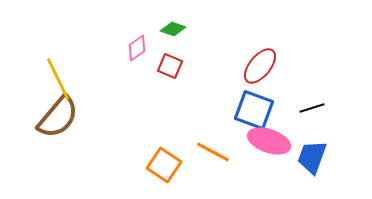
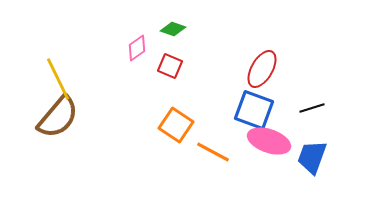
red ellipse: moved 2 px right, 3 px down; rotated 9 degrees counterclockwise
orange square: moved 12 px right, 40 px up
